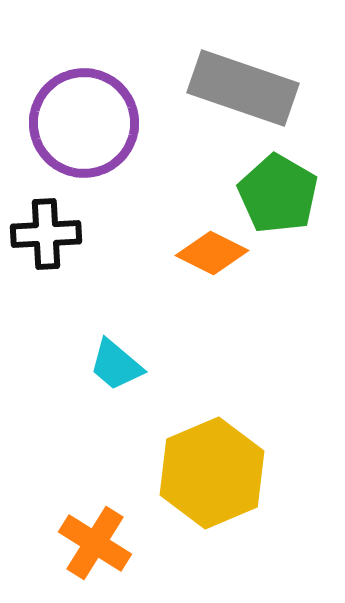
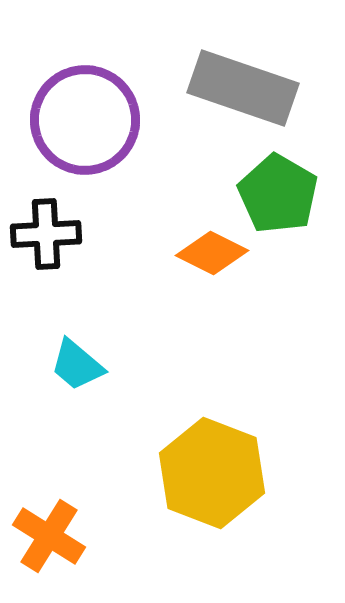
purple circle: moved 1 px right, 3 px up
cyan trapezoid: moved 39 px left
yellow hexagon: rotated 16 degrees counterclockwise
orange cross: moved 46 px left, 7 px up
